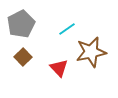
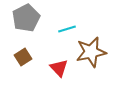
gray pentagon: moved 5 px right, 6 px up
cyan line: rotated 18 degrees clockwise
brown square: rotated 12 degrees clockwise
